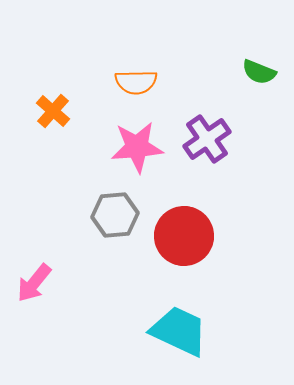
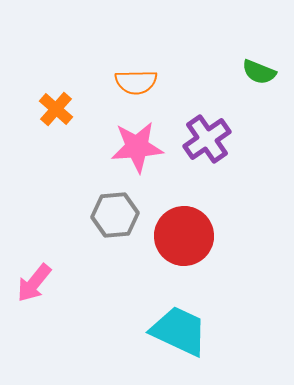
orange cross: moved 3 px right, 2 px up
